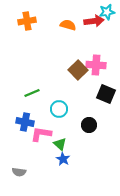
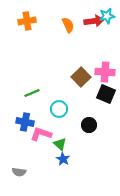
cyan star: moved 4 px down
orange semicircle: rotated 49 degrees clockwise
pink cross: moved 9 px right, 7 px down
brown square: moved 3 px right, 7 px down
pink L-shape: rotated 10 degrees clockwise
